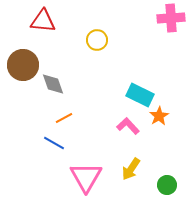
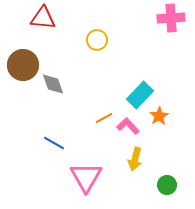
red triangle: moved 3 px up
cyan rectangle: rotated 72 degrees counterclockwise
orange line: moved 40 px right
yellow arrow: moved 4 px right, 10 px up; rotated 20 degrees counterclockwise
